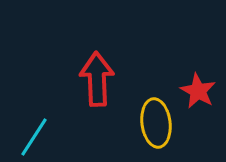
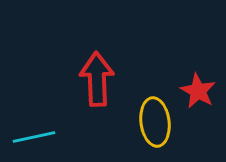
yellow ellipse: moved 1 px left, 1 px up
cyan line: rotated 45 degrees clockwise
